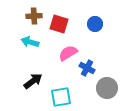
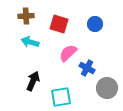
brown cross: moved 8 px left
pink semicircle: rotated 12 degrees counterclockwise
black arrow: rotated 30 degrees counterclockwise
